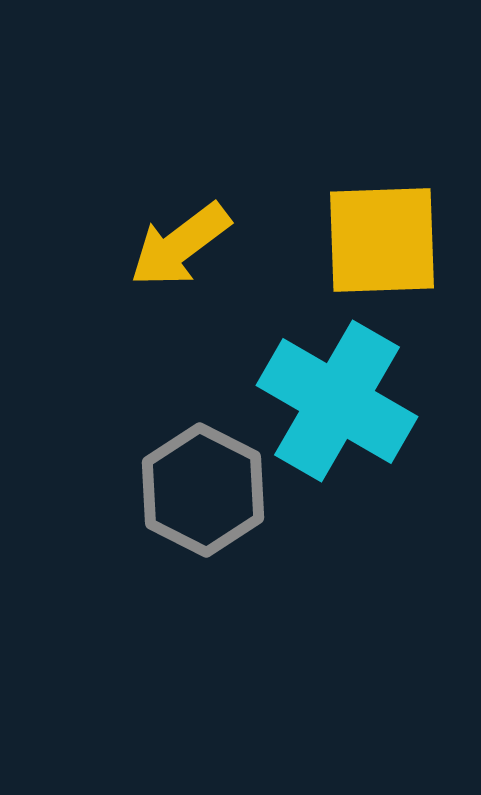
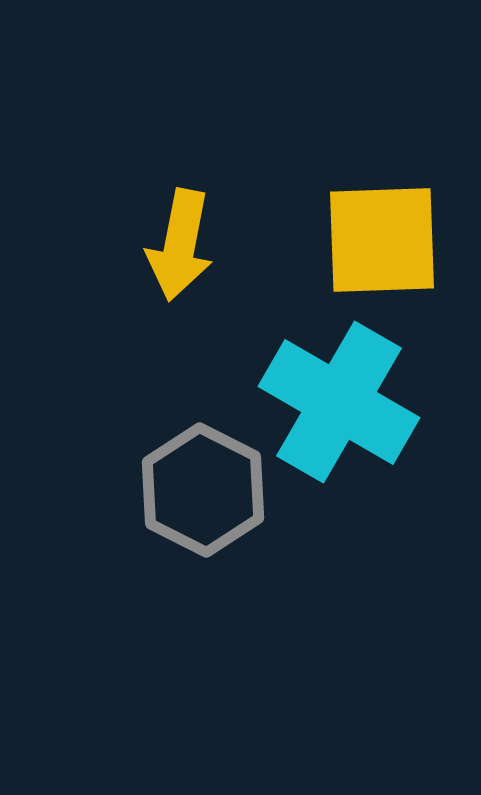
yellow arrow: rotated 42 degrees counterclockwise
cyan cross: moved 2 px right, 1 px down
